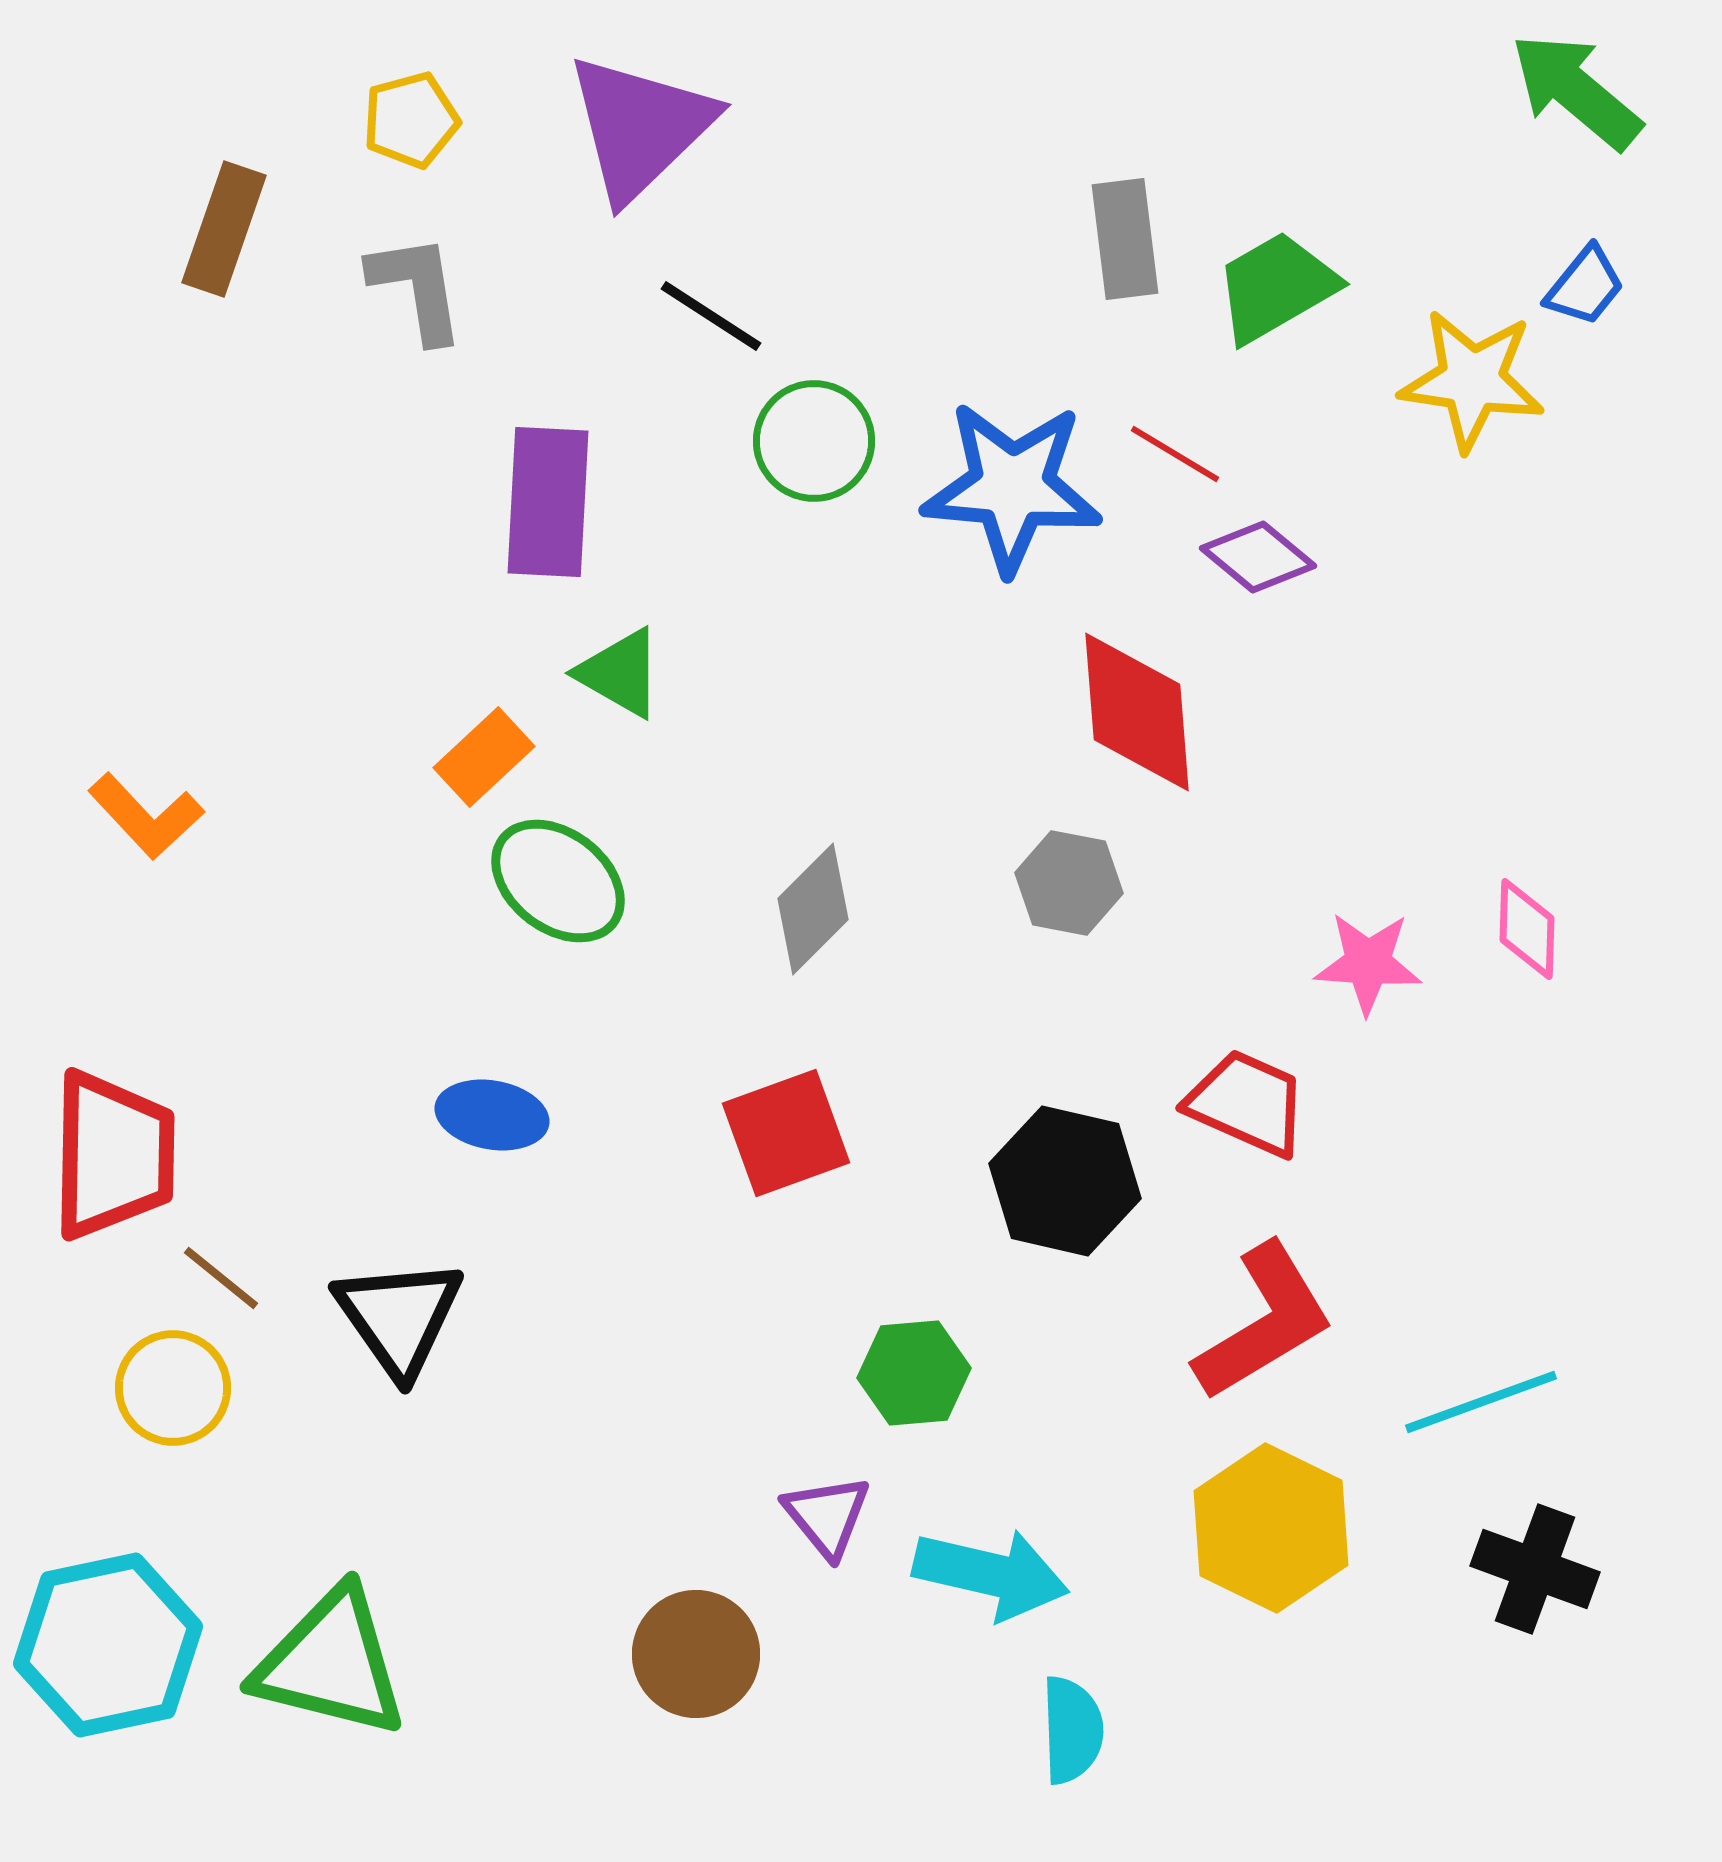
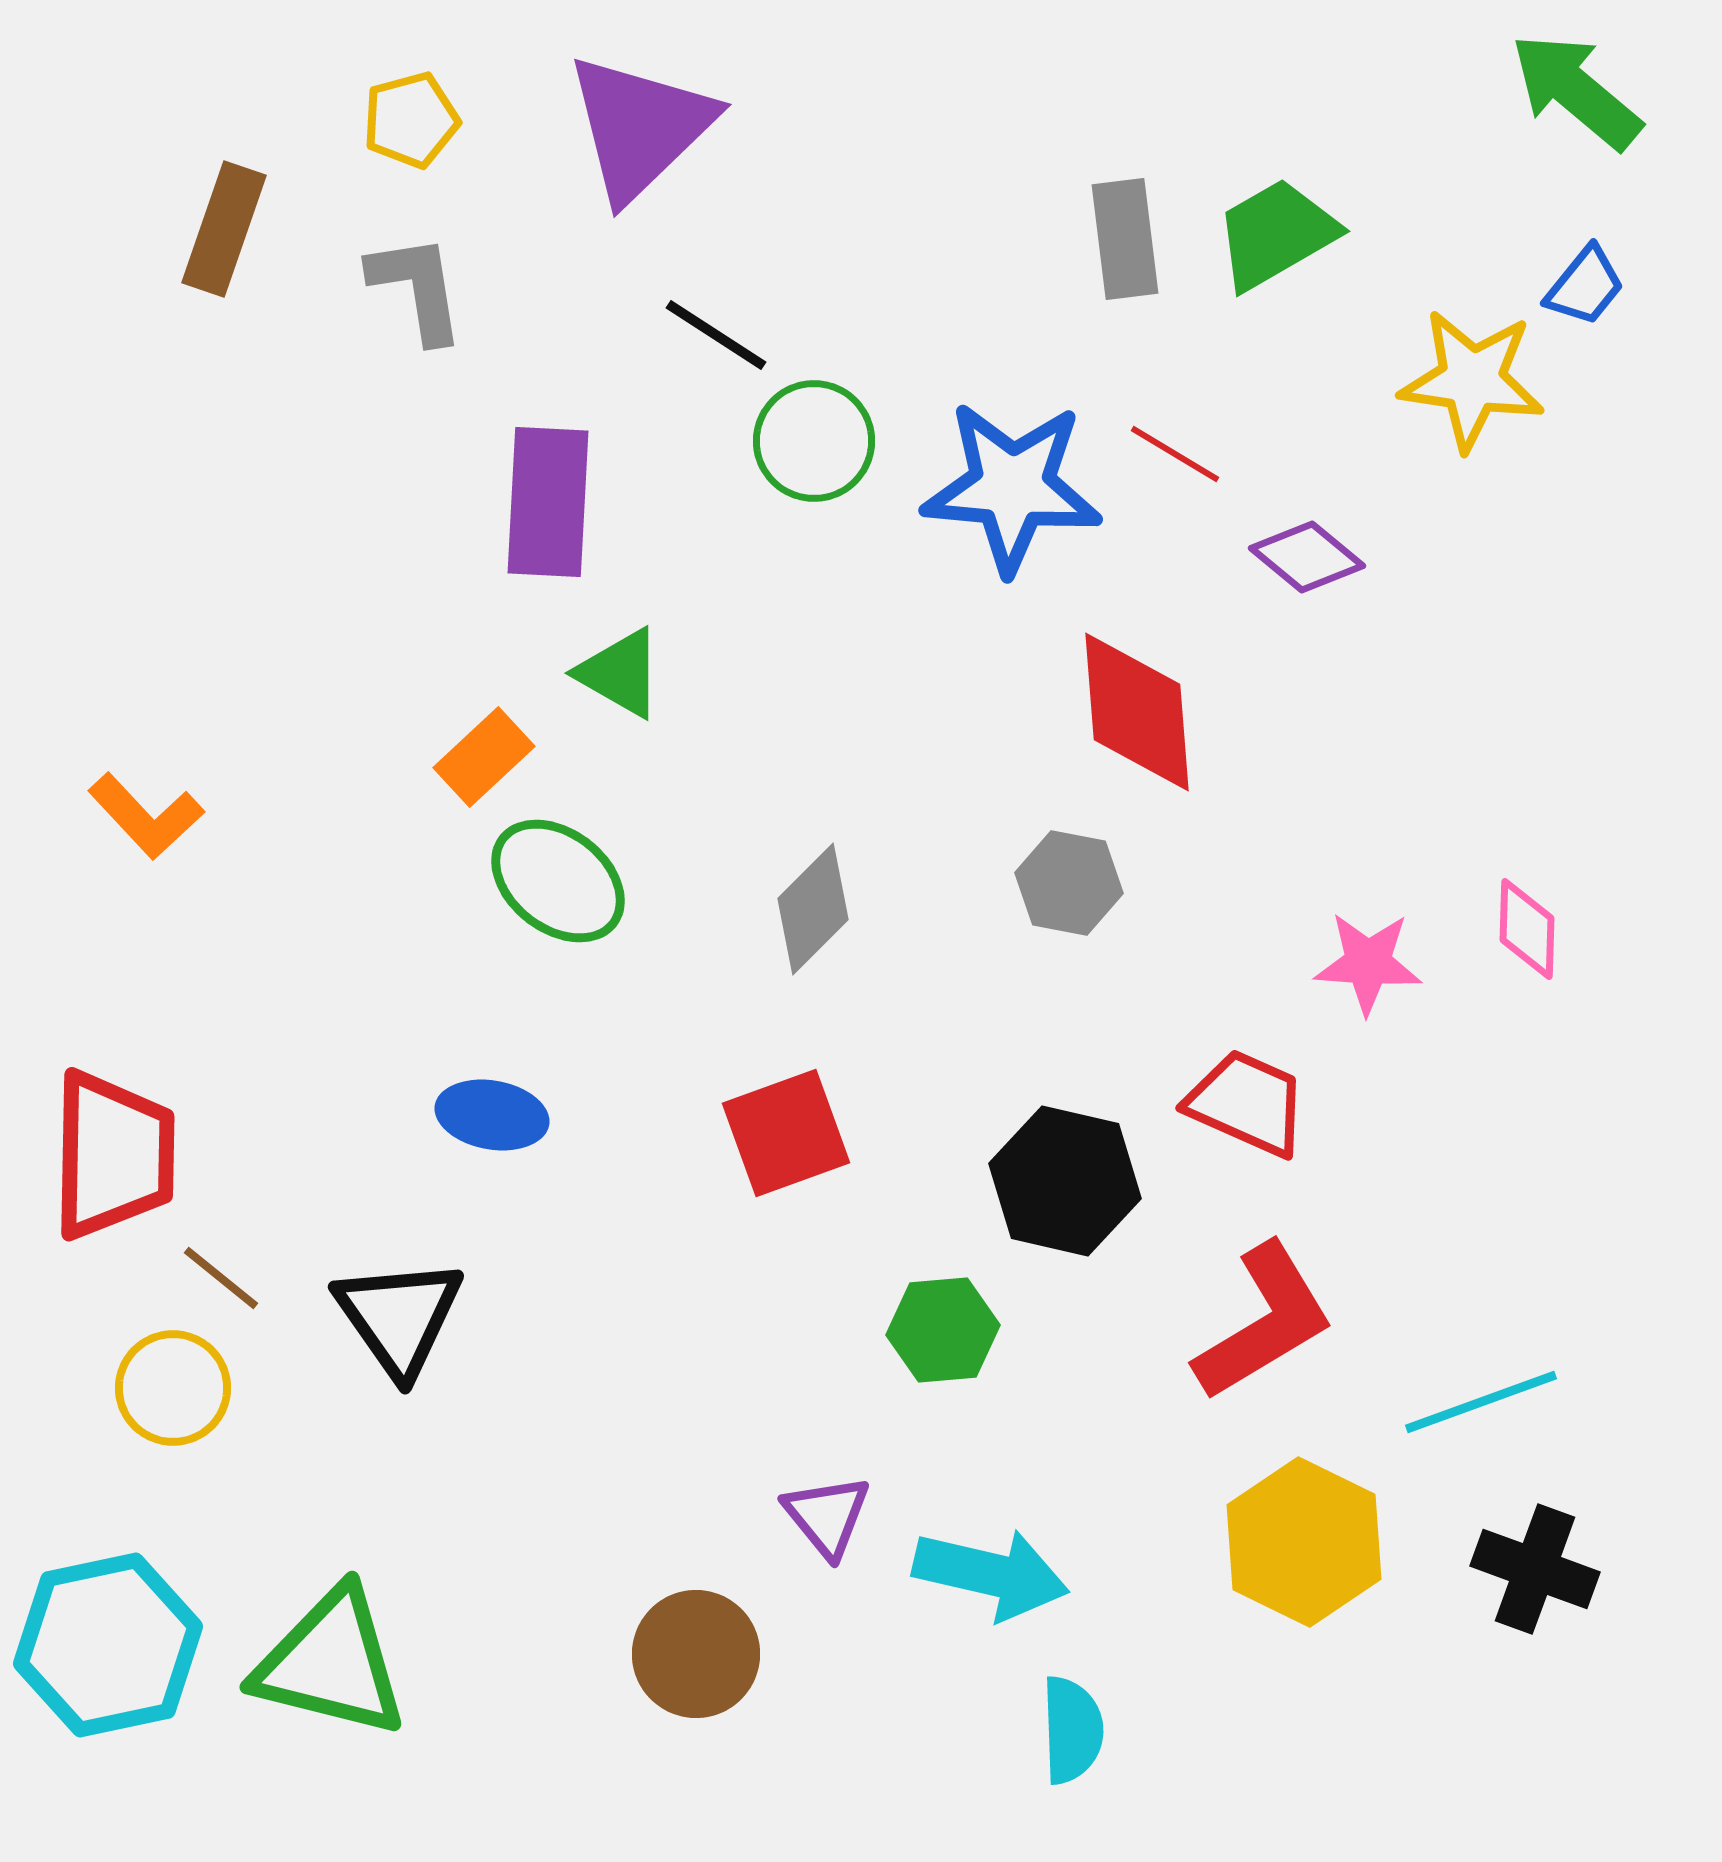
green trapezoid at (1276, 287): moved 53 px up
black line at (711, 316): moved 5 px right, 19 px down
purple diamond at (1258, 557): moved 49 px right
green hexagon at (914, 1373): moved 29 px right, 43 px up
yellow hexagon at (1271, 1528): moved 33 px right, 14 px down
